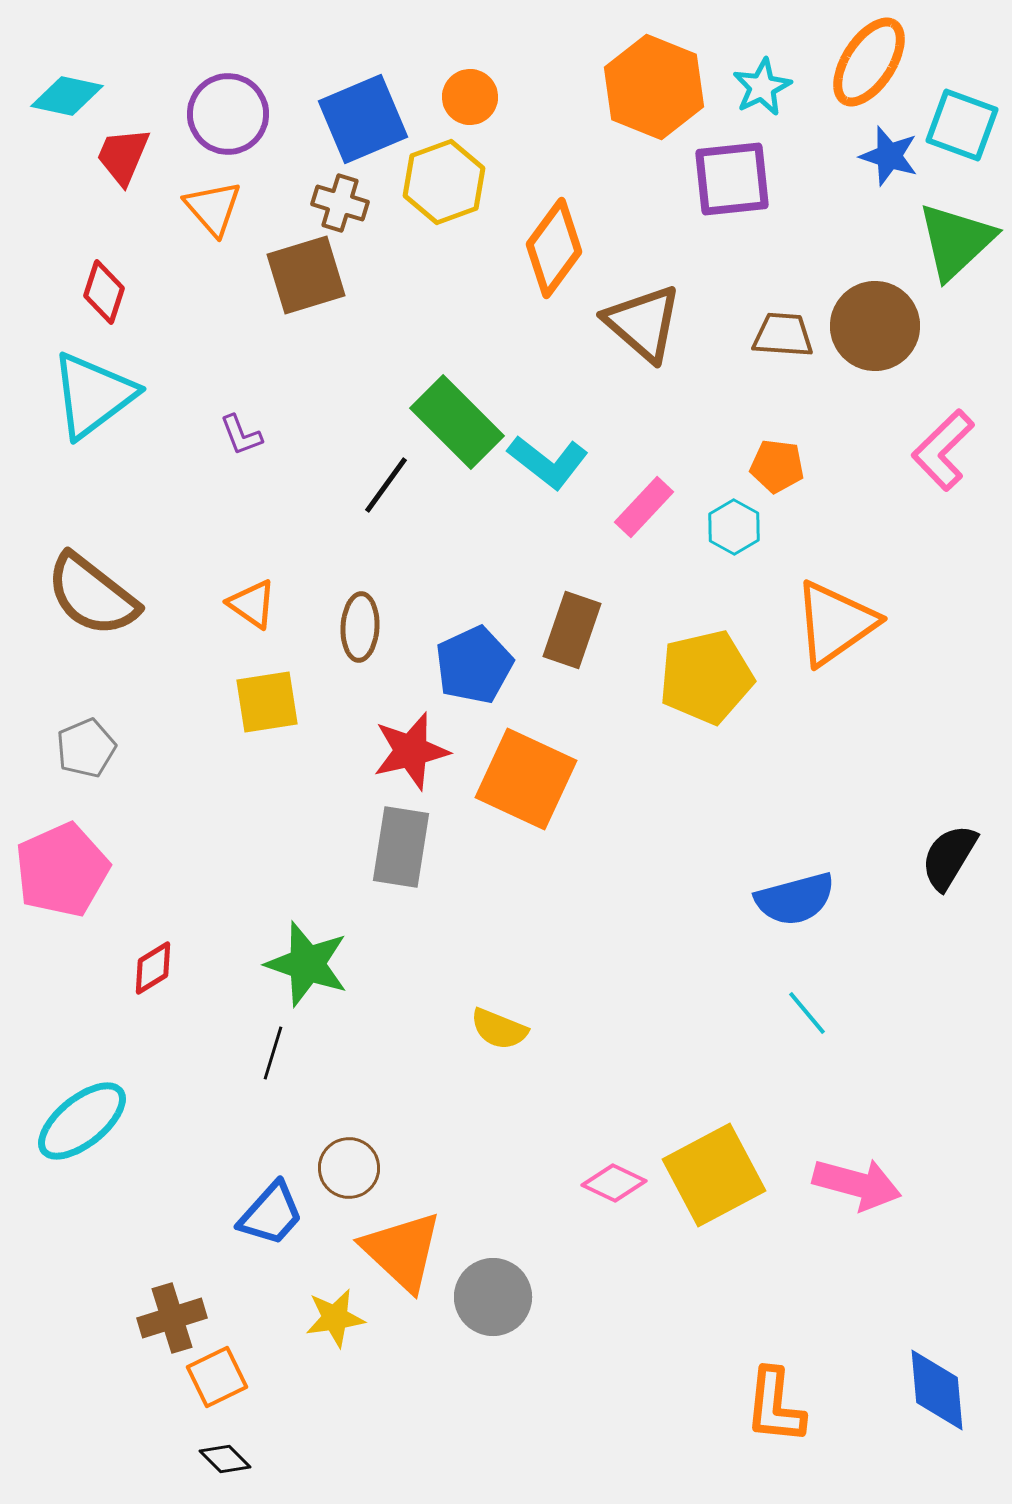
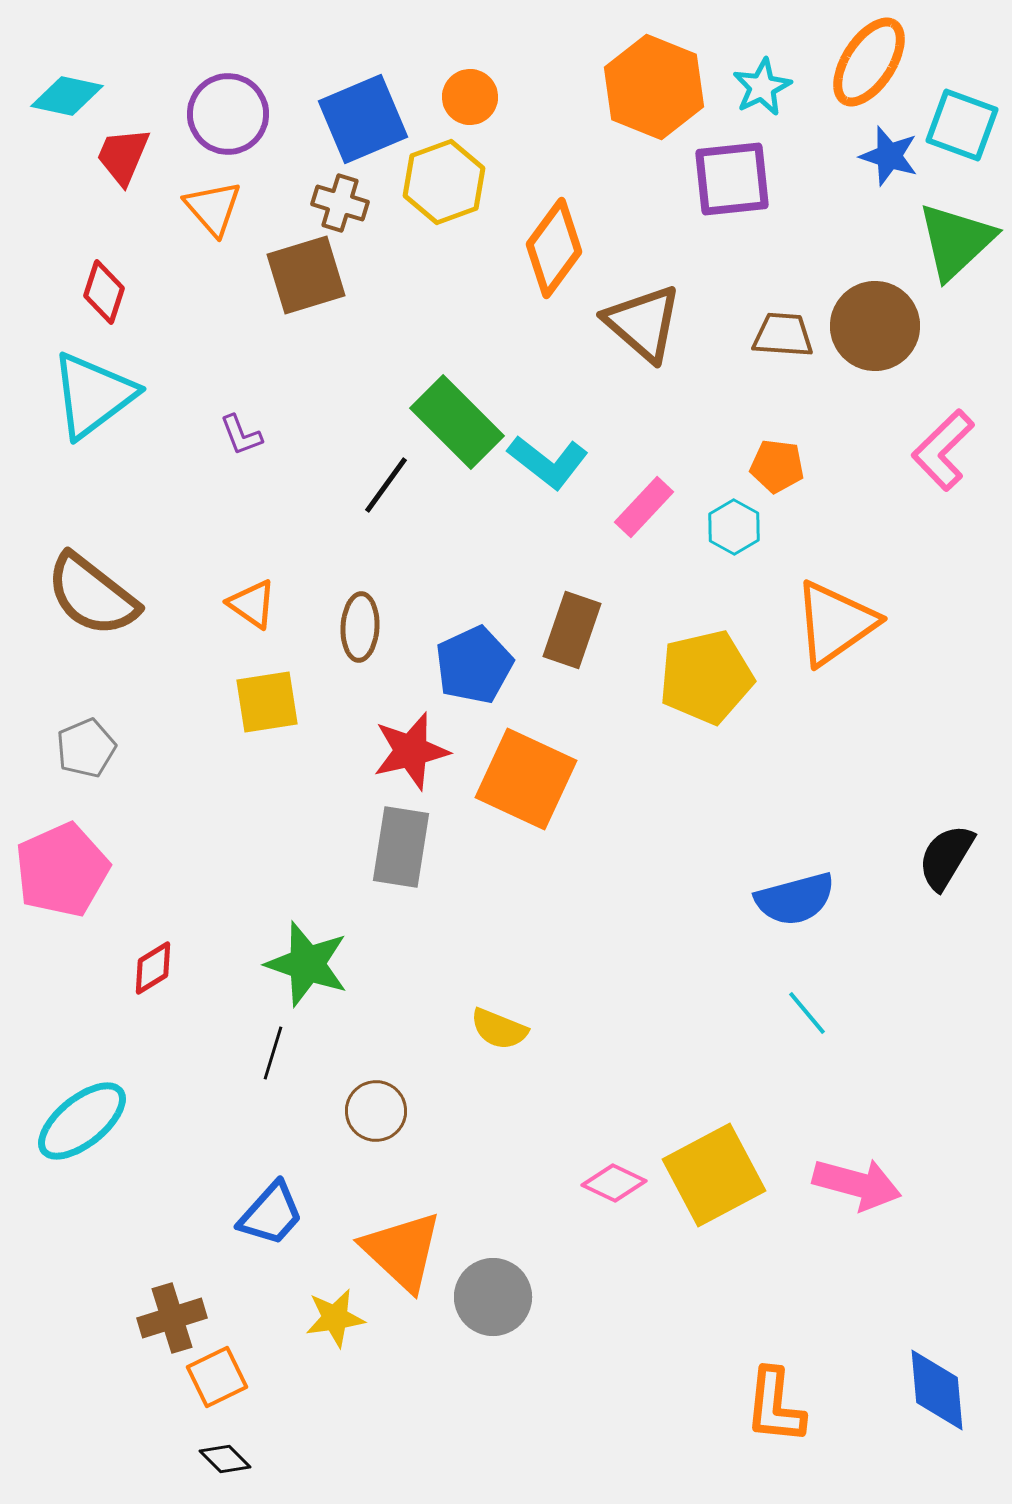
black semicircle at (949, 857): moved 3 px left
brown circle at (349, 1168): moved 27 px right, 57 px up
